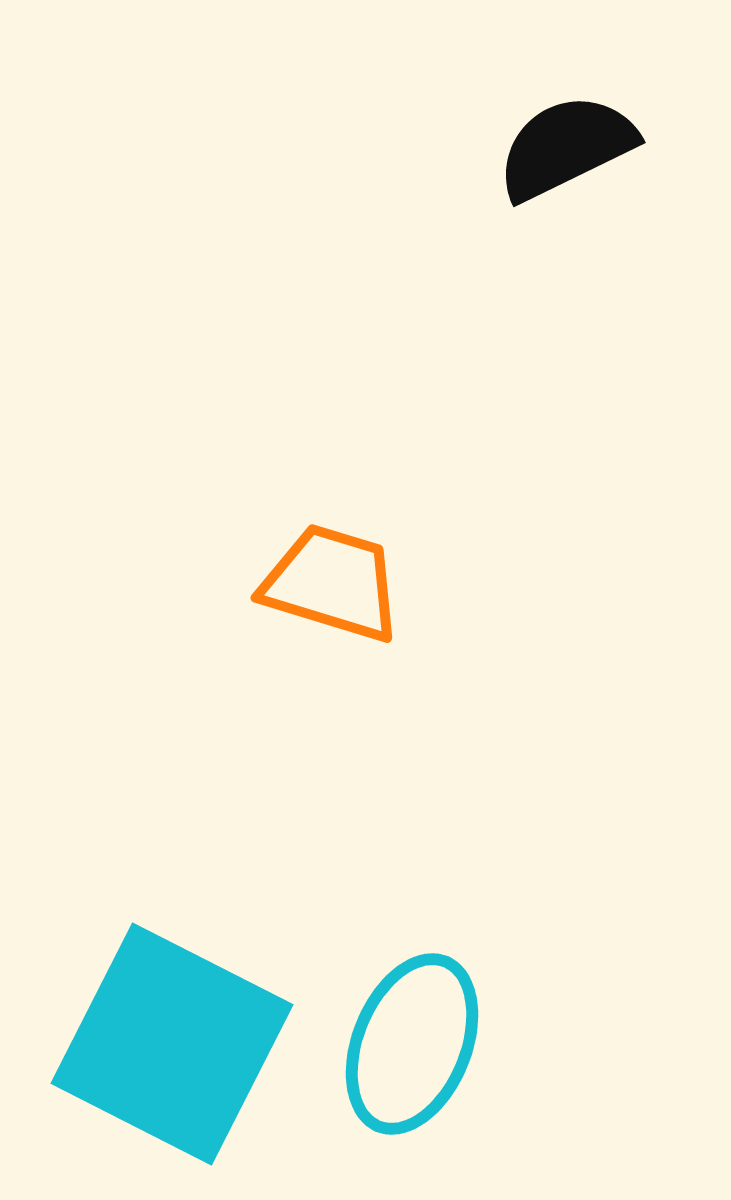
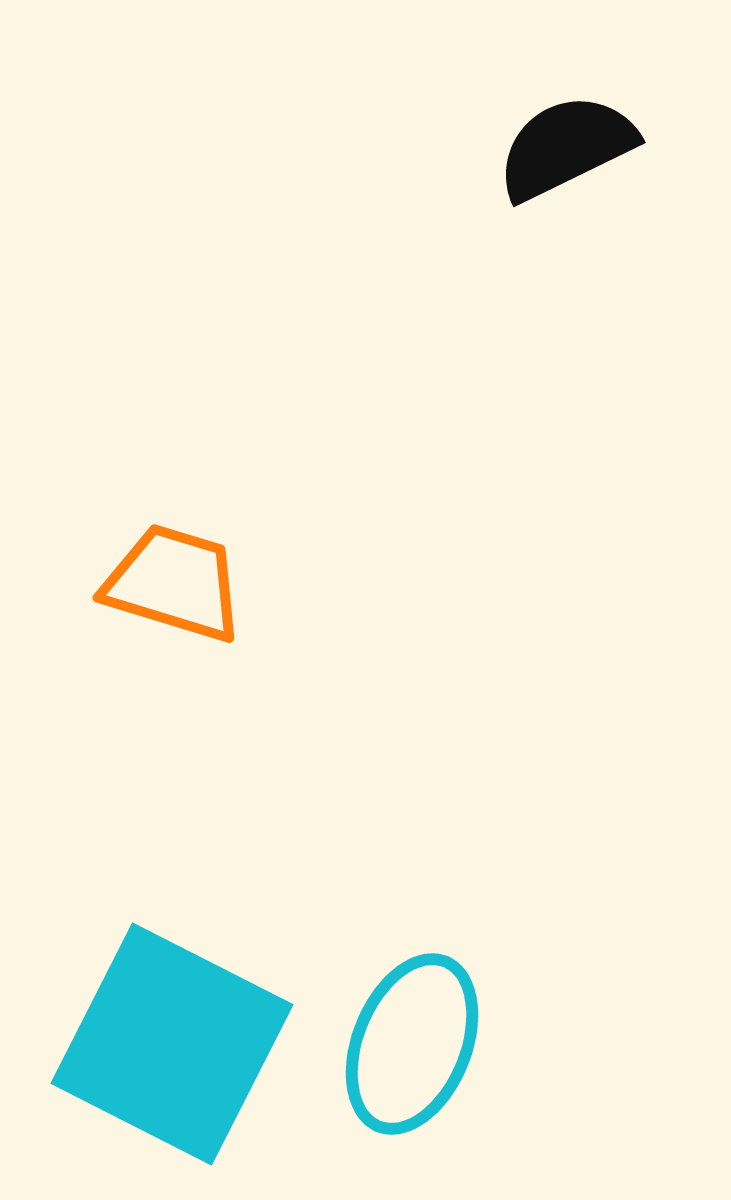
orange trapezoid: moved 158 px left
